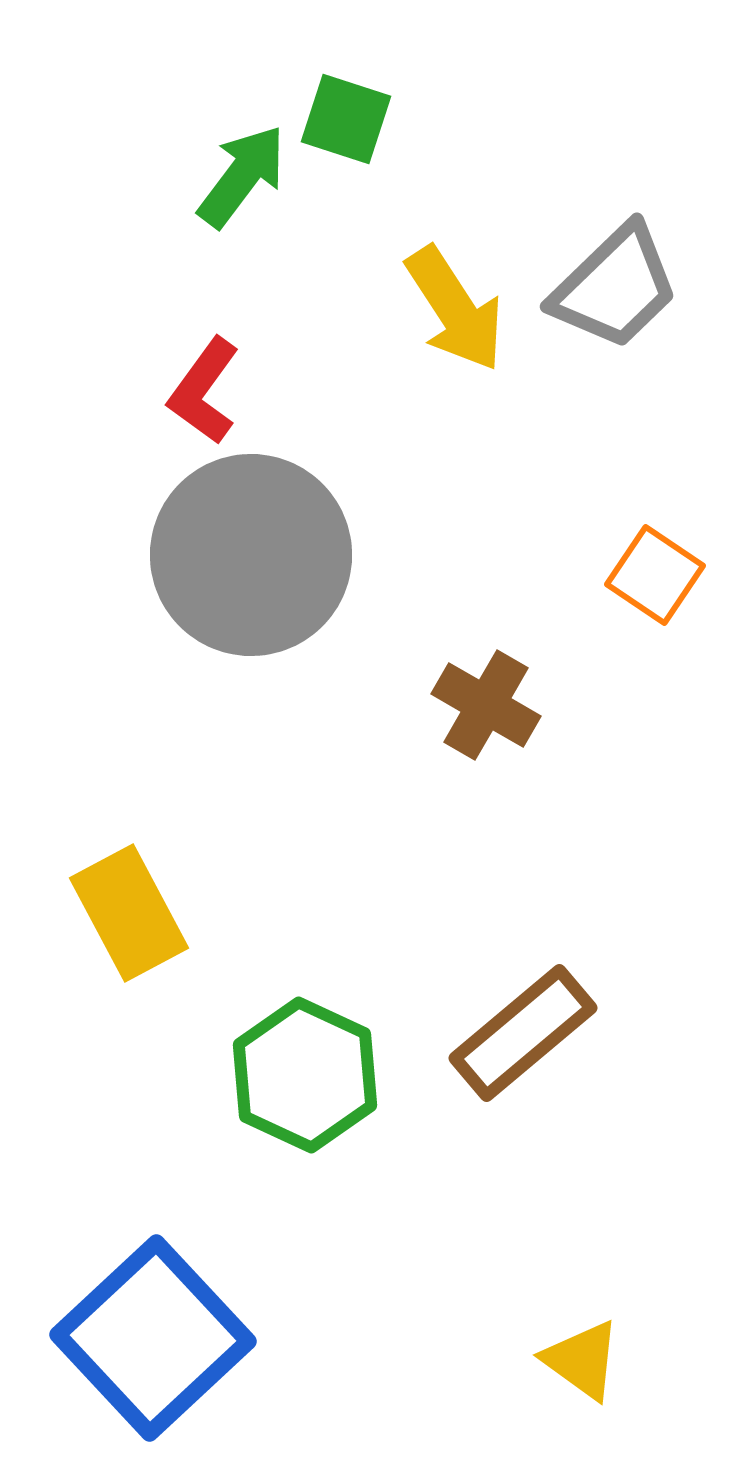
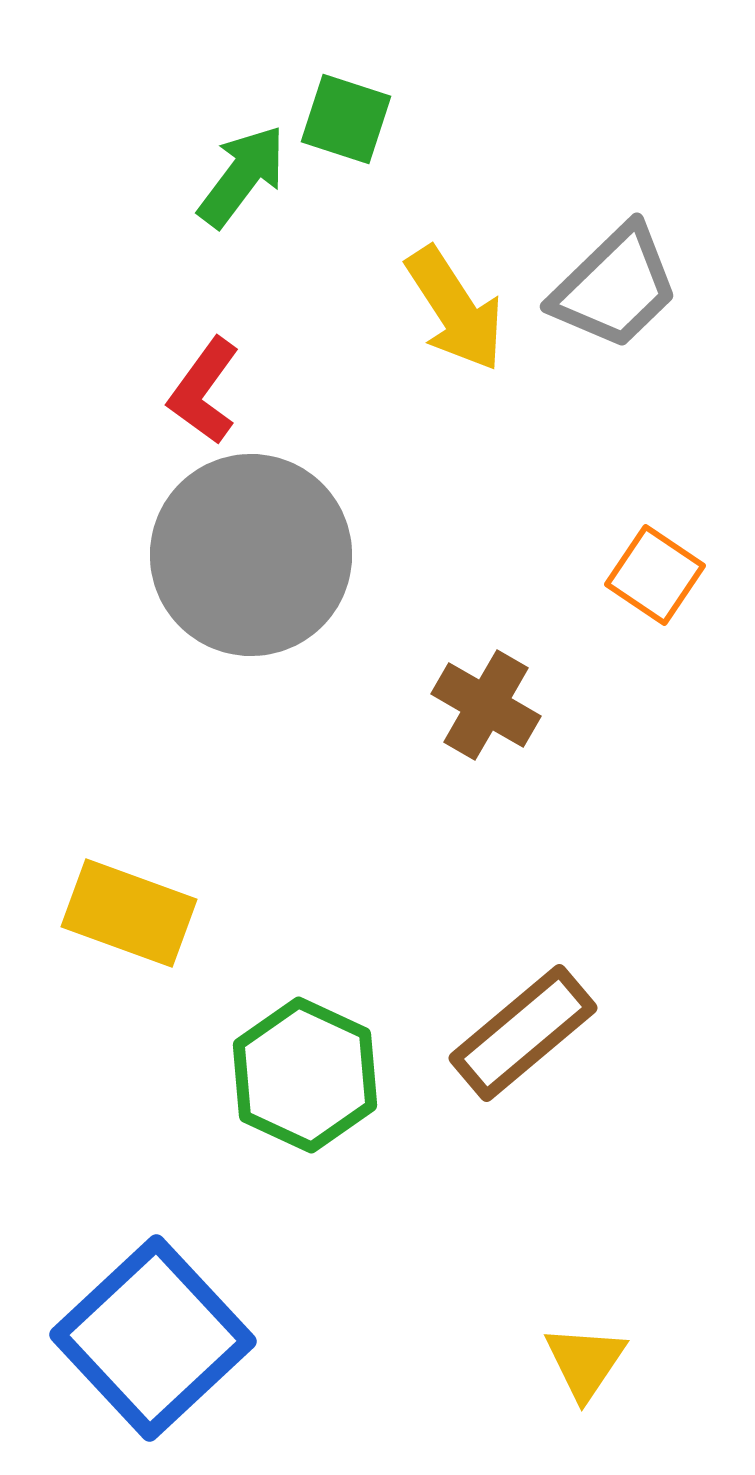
yellow rectangle: rotated 42 degrees counterclockwise
yellow triangle: moved 3 px right, 2 px down; rotated 28 degrees clockwise
